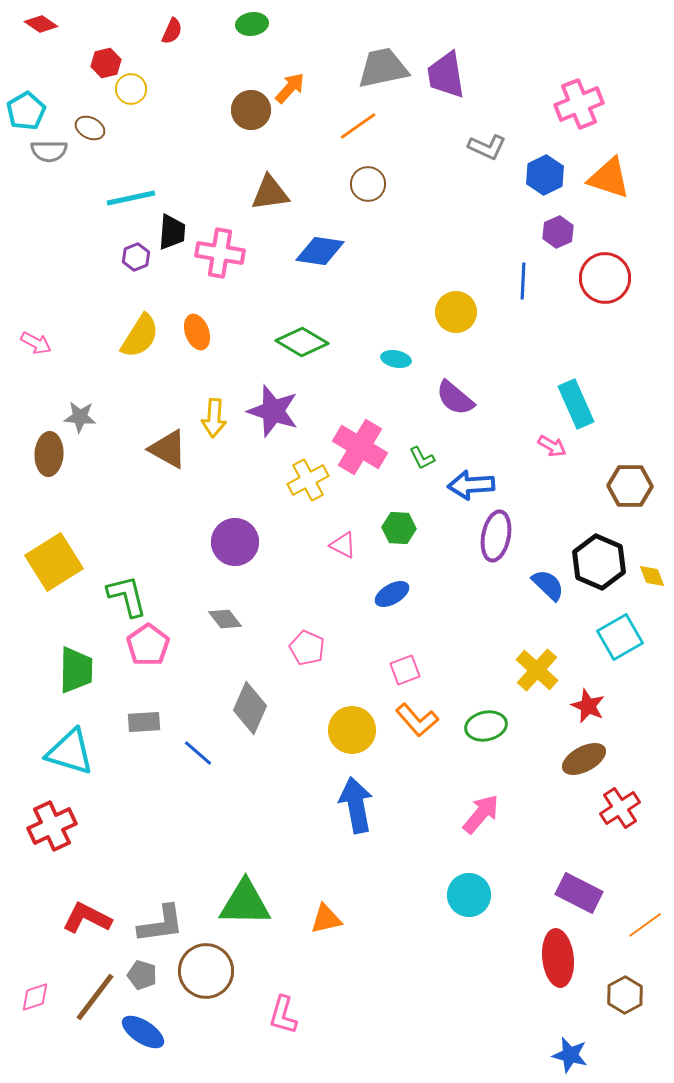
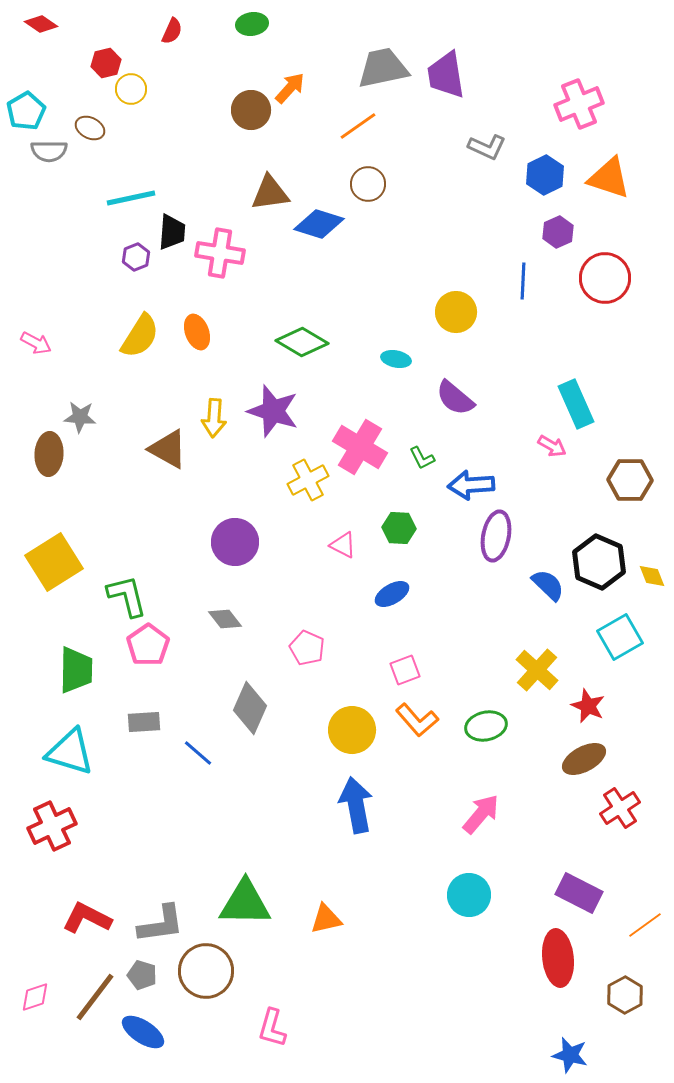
blue diamond at (320, 251): moved 1 px left, 27 px up; rotated 9 degrees clockwise
brown hexagon at (630, 486): moved 6 px up
pink L-shape at (283, 1015): moved 11 px left, 13 px down
